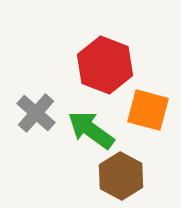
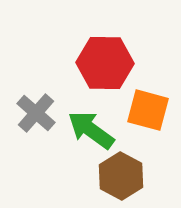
red hexagon: moved 2 px up; rotated 20 degrees counterclockwise
